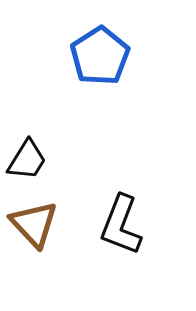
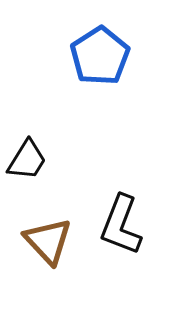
brown triangle: moved 14 px right, 17 px down
